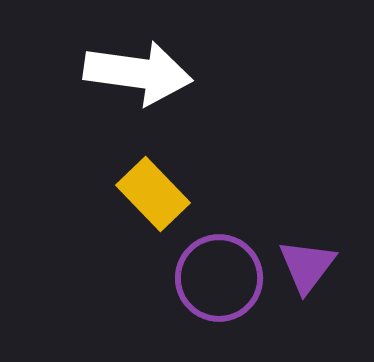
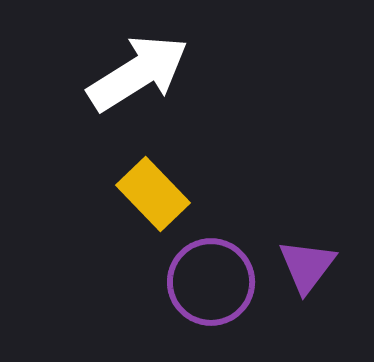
white arrow: rotated 40 degrees counterclockwise
purple circle: moved 8 px left, 4 px down
